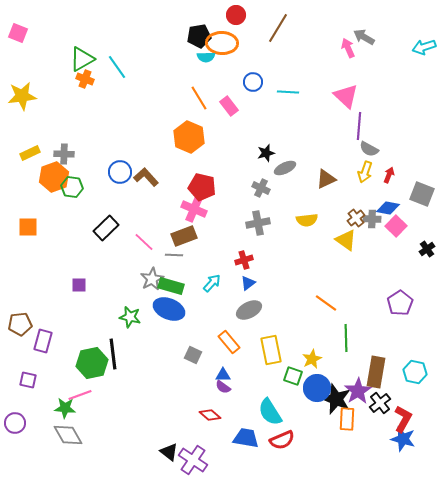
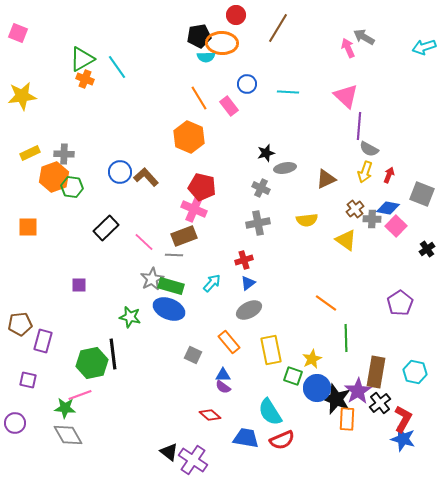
blue circle at (253, 82): moved 6 px left, 2 px down
gray ellipse at (285, 168): rotated 15 degrees clockwise
brown cross at (356, 218): moved 1 px left, 9 px up
